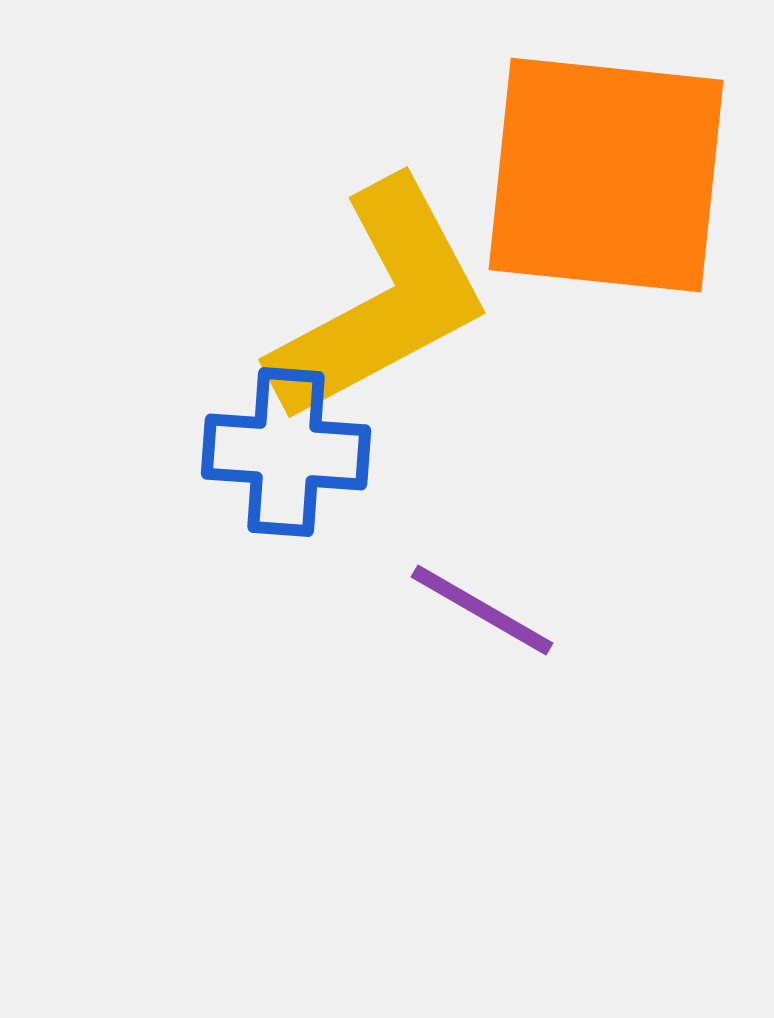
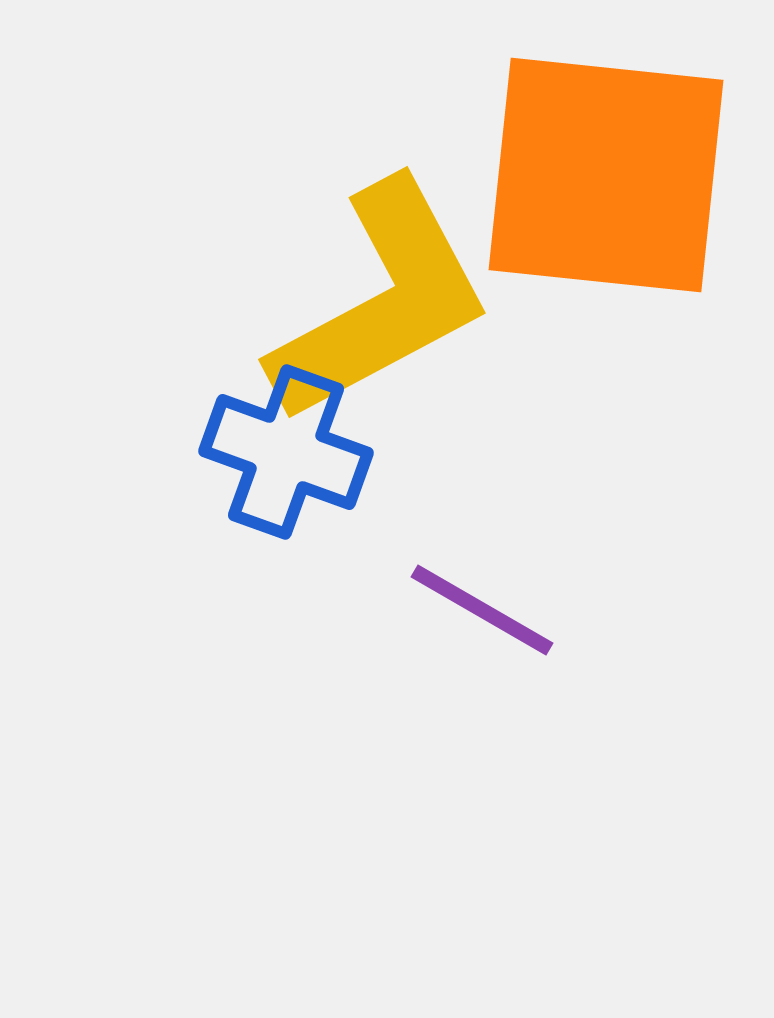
blue cross: rotated 16 degrees clockwise
